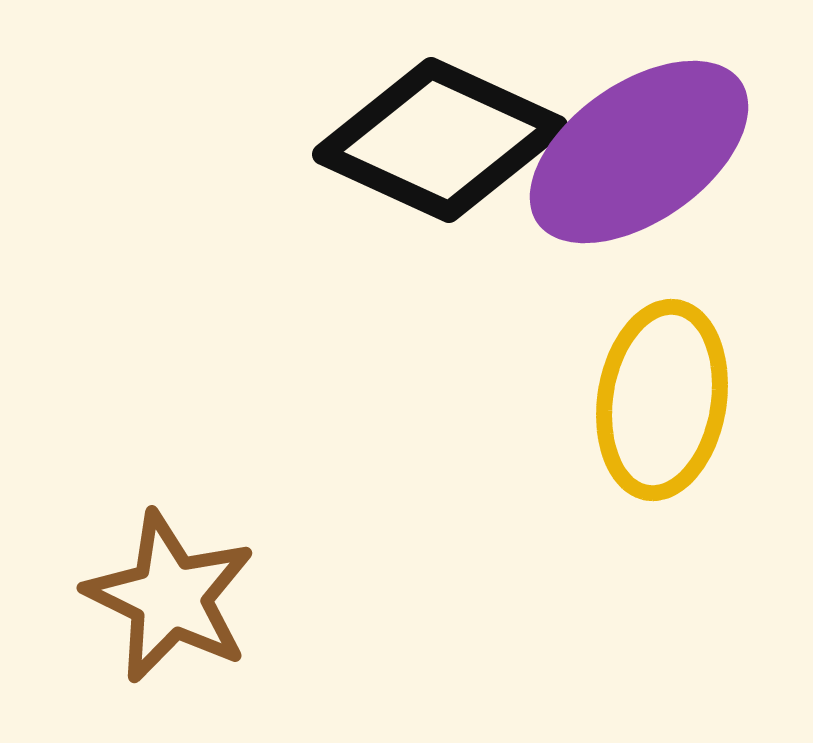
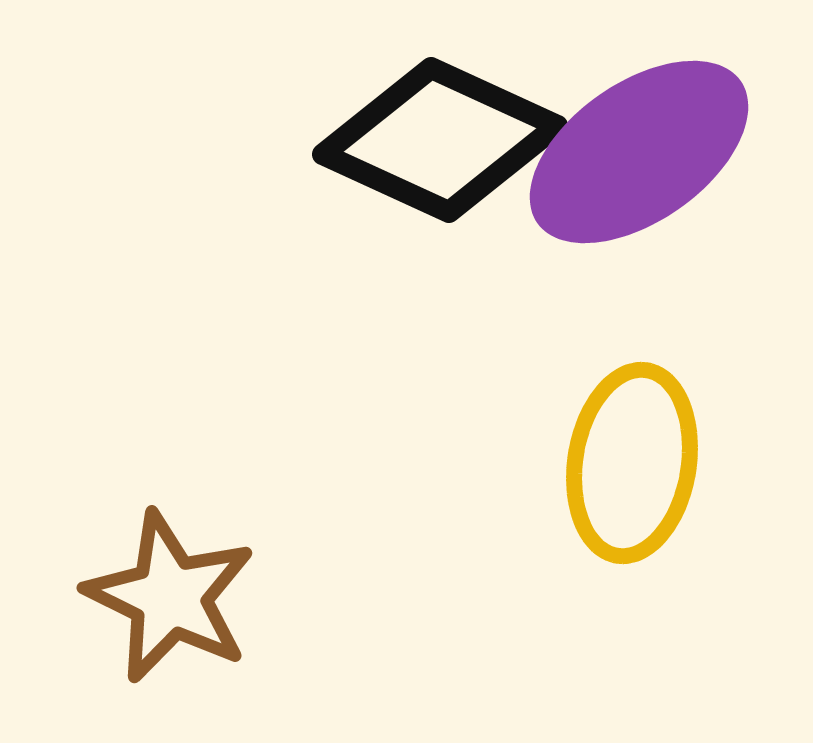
yellow ellipse: moved 30 px left, 63 px down
